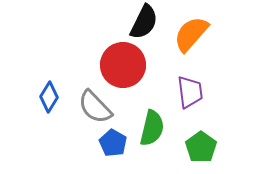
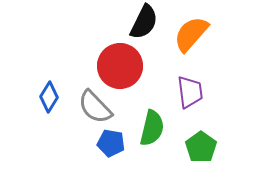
red circle: moved 3 px left, 1 px down
blue pentagon: moved 2 px left; rotated 20 degrees counterclockwise
